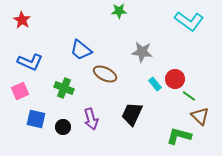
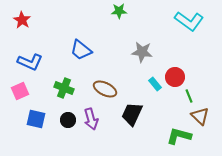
brown ellipse: moved 15 px down
red circle: moved 2 px up
green line: rotated 32 degrees clockwise
black circle: moved 5 px right, 7 px up
